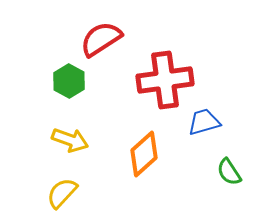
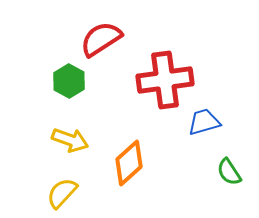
orange diamond: moved 15 px left, 9 px down
